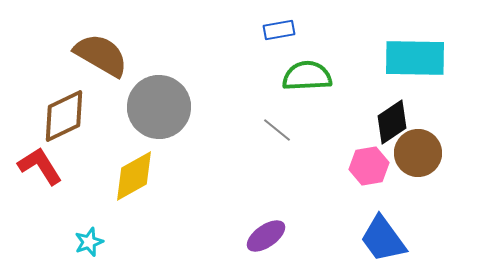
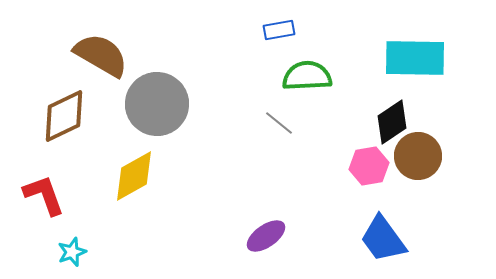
gray circle: moved 2 px left, 3 px up
gray line: moved 2 px right, 7 px up
brown circle: moved 3 px down
red L-shape: moved 4 px right, 29 px down; rotated 12 degrees clockwise
cyan star: moved 17 px left, 10 px down
